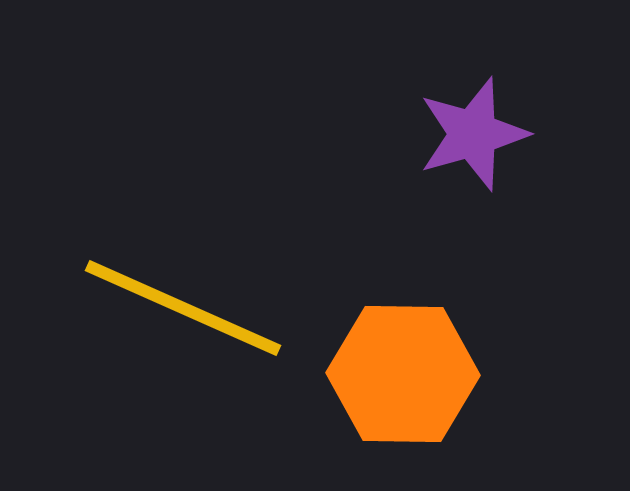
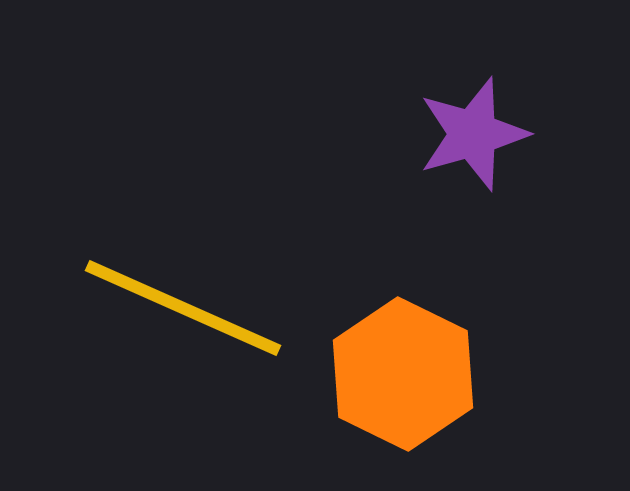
orange hexagon: rotated 25 degrees clockwise
